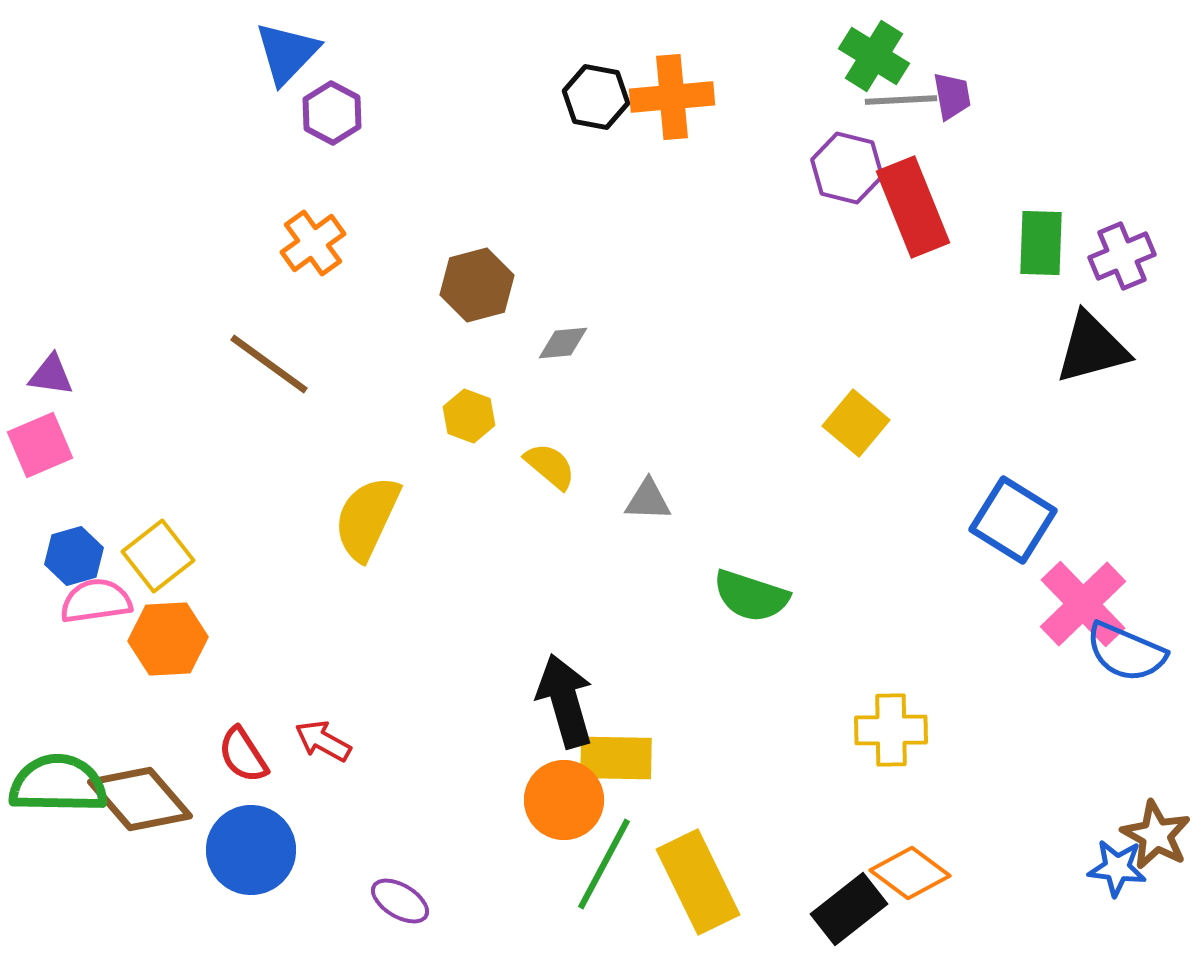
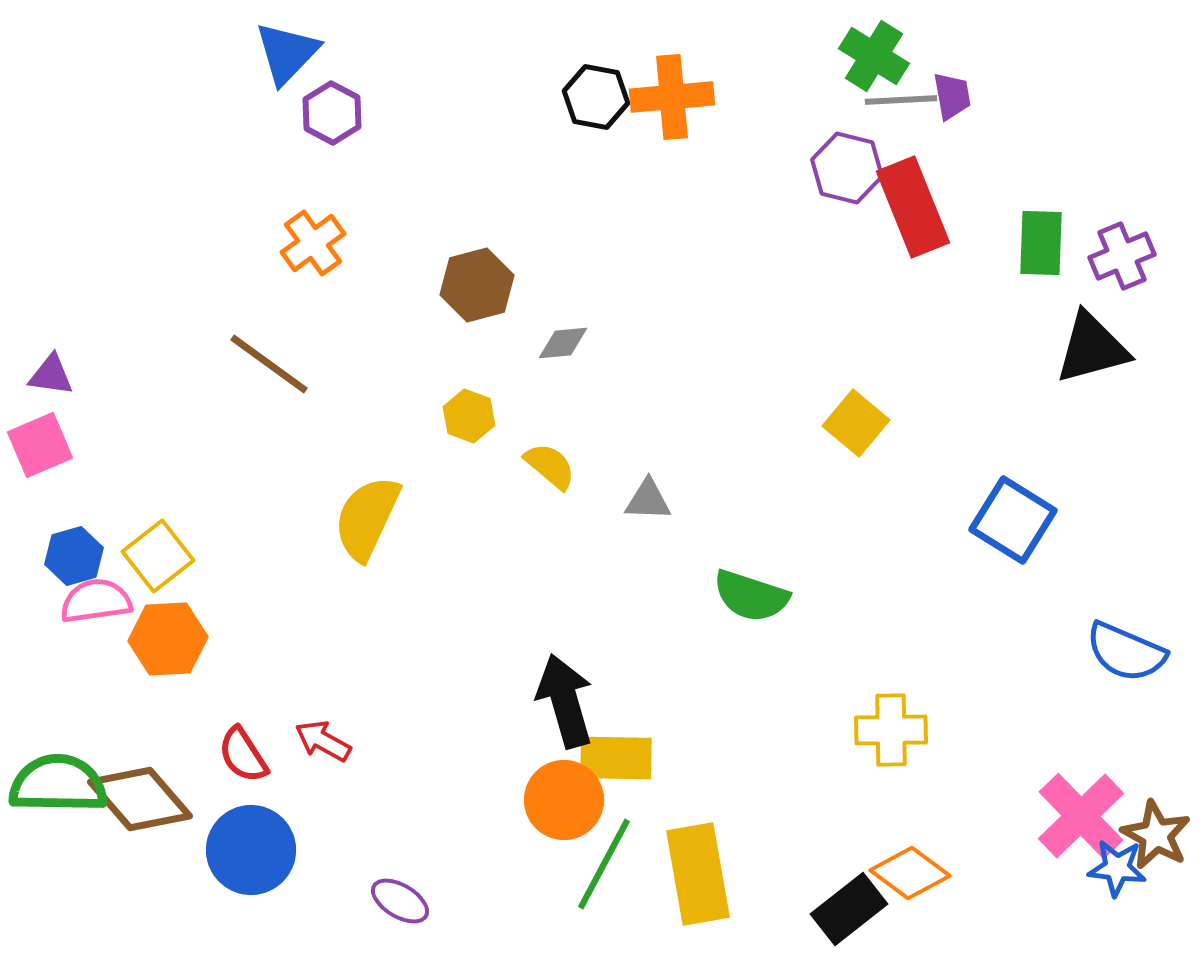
pink cross at (1083, 604): moved 2 px left, 212 px down
yellow rectangle at (698, 882): moved 8 px up; rotated 16 degrees clockwise
